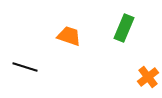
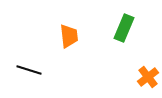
orange trapezoid: rotated 65 degrees clockwise
black line: moved 4 px right, 3 px down
